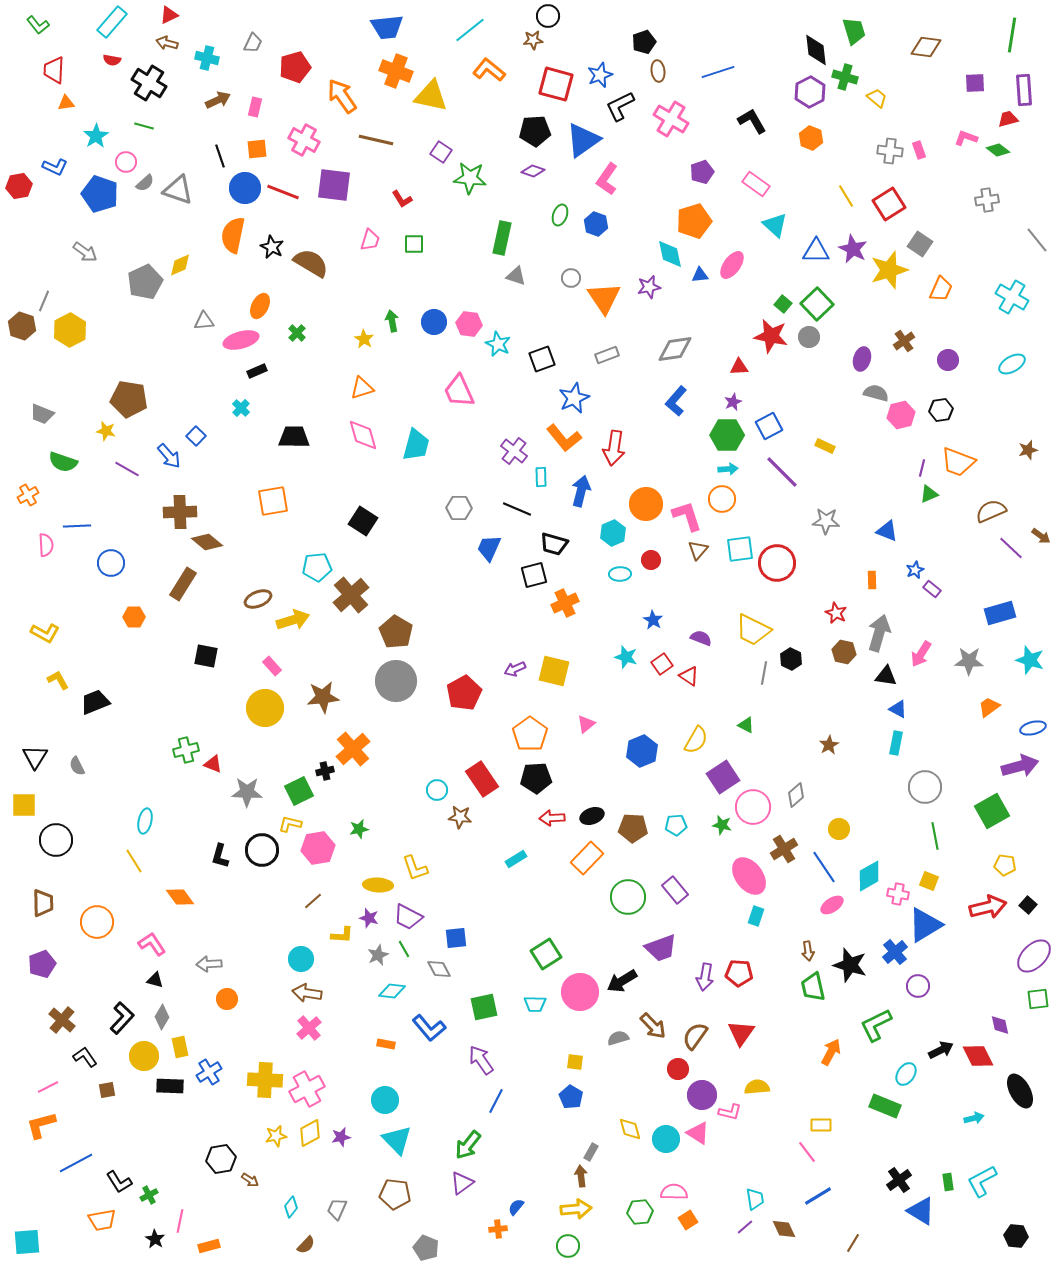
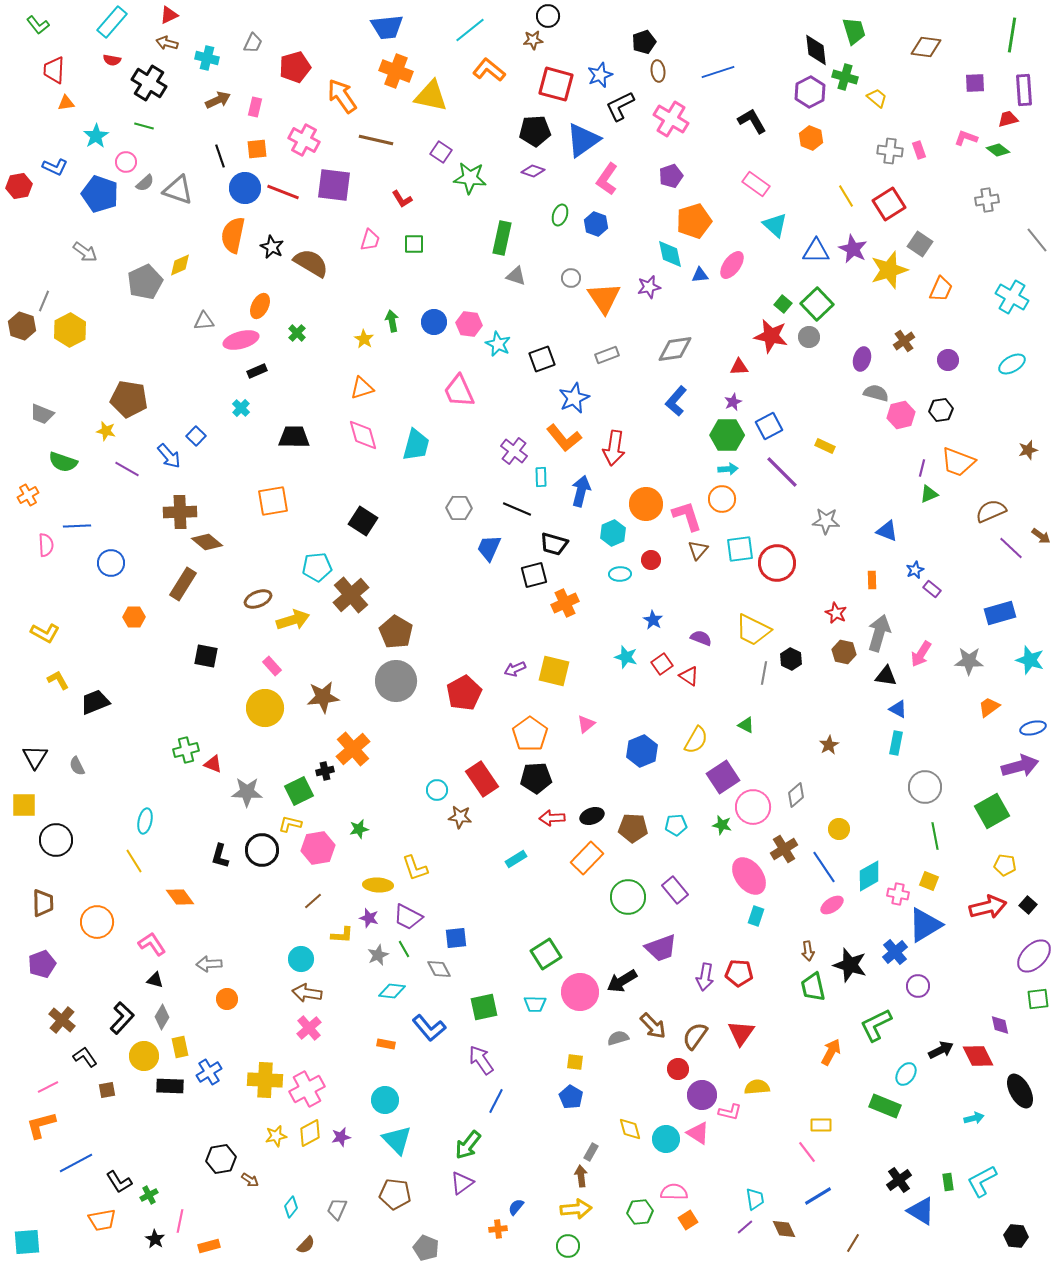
purple pentagon at (702, 172): moved 31 px left, 4 px down
